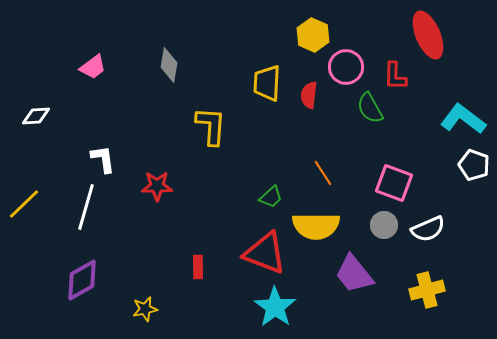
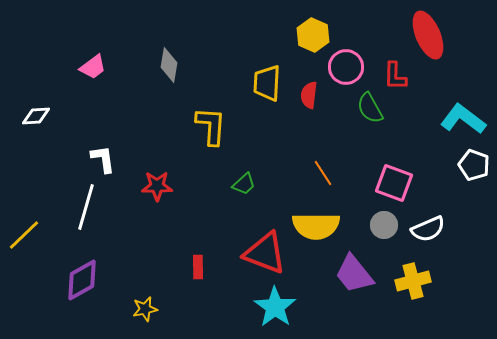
green trapezoid: moved 27 px left, 13 px up
yellow line: moved 31 px down
yellow cross: moved 14 px left, 9 px up
